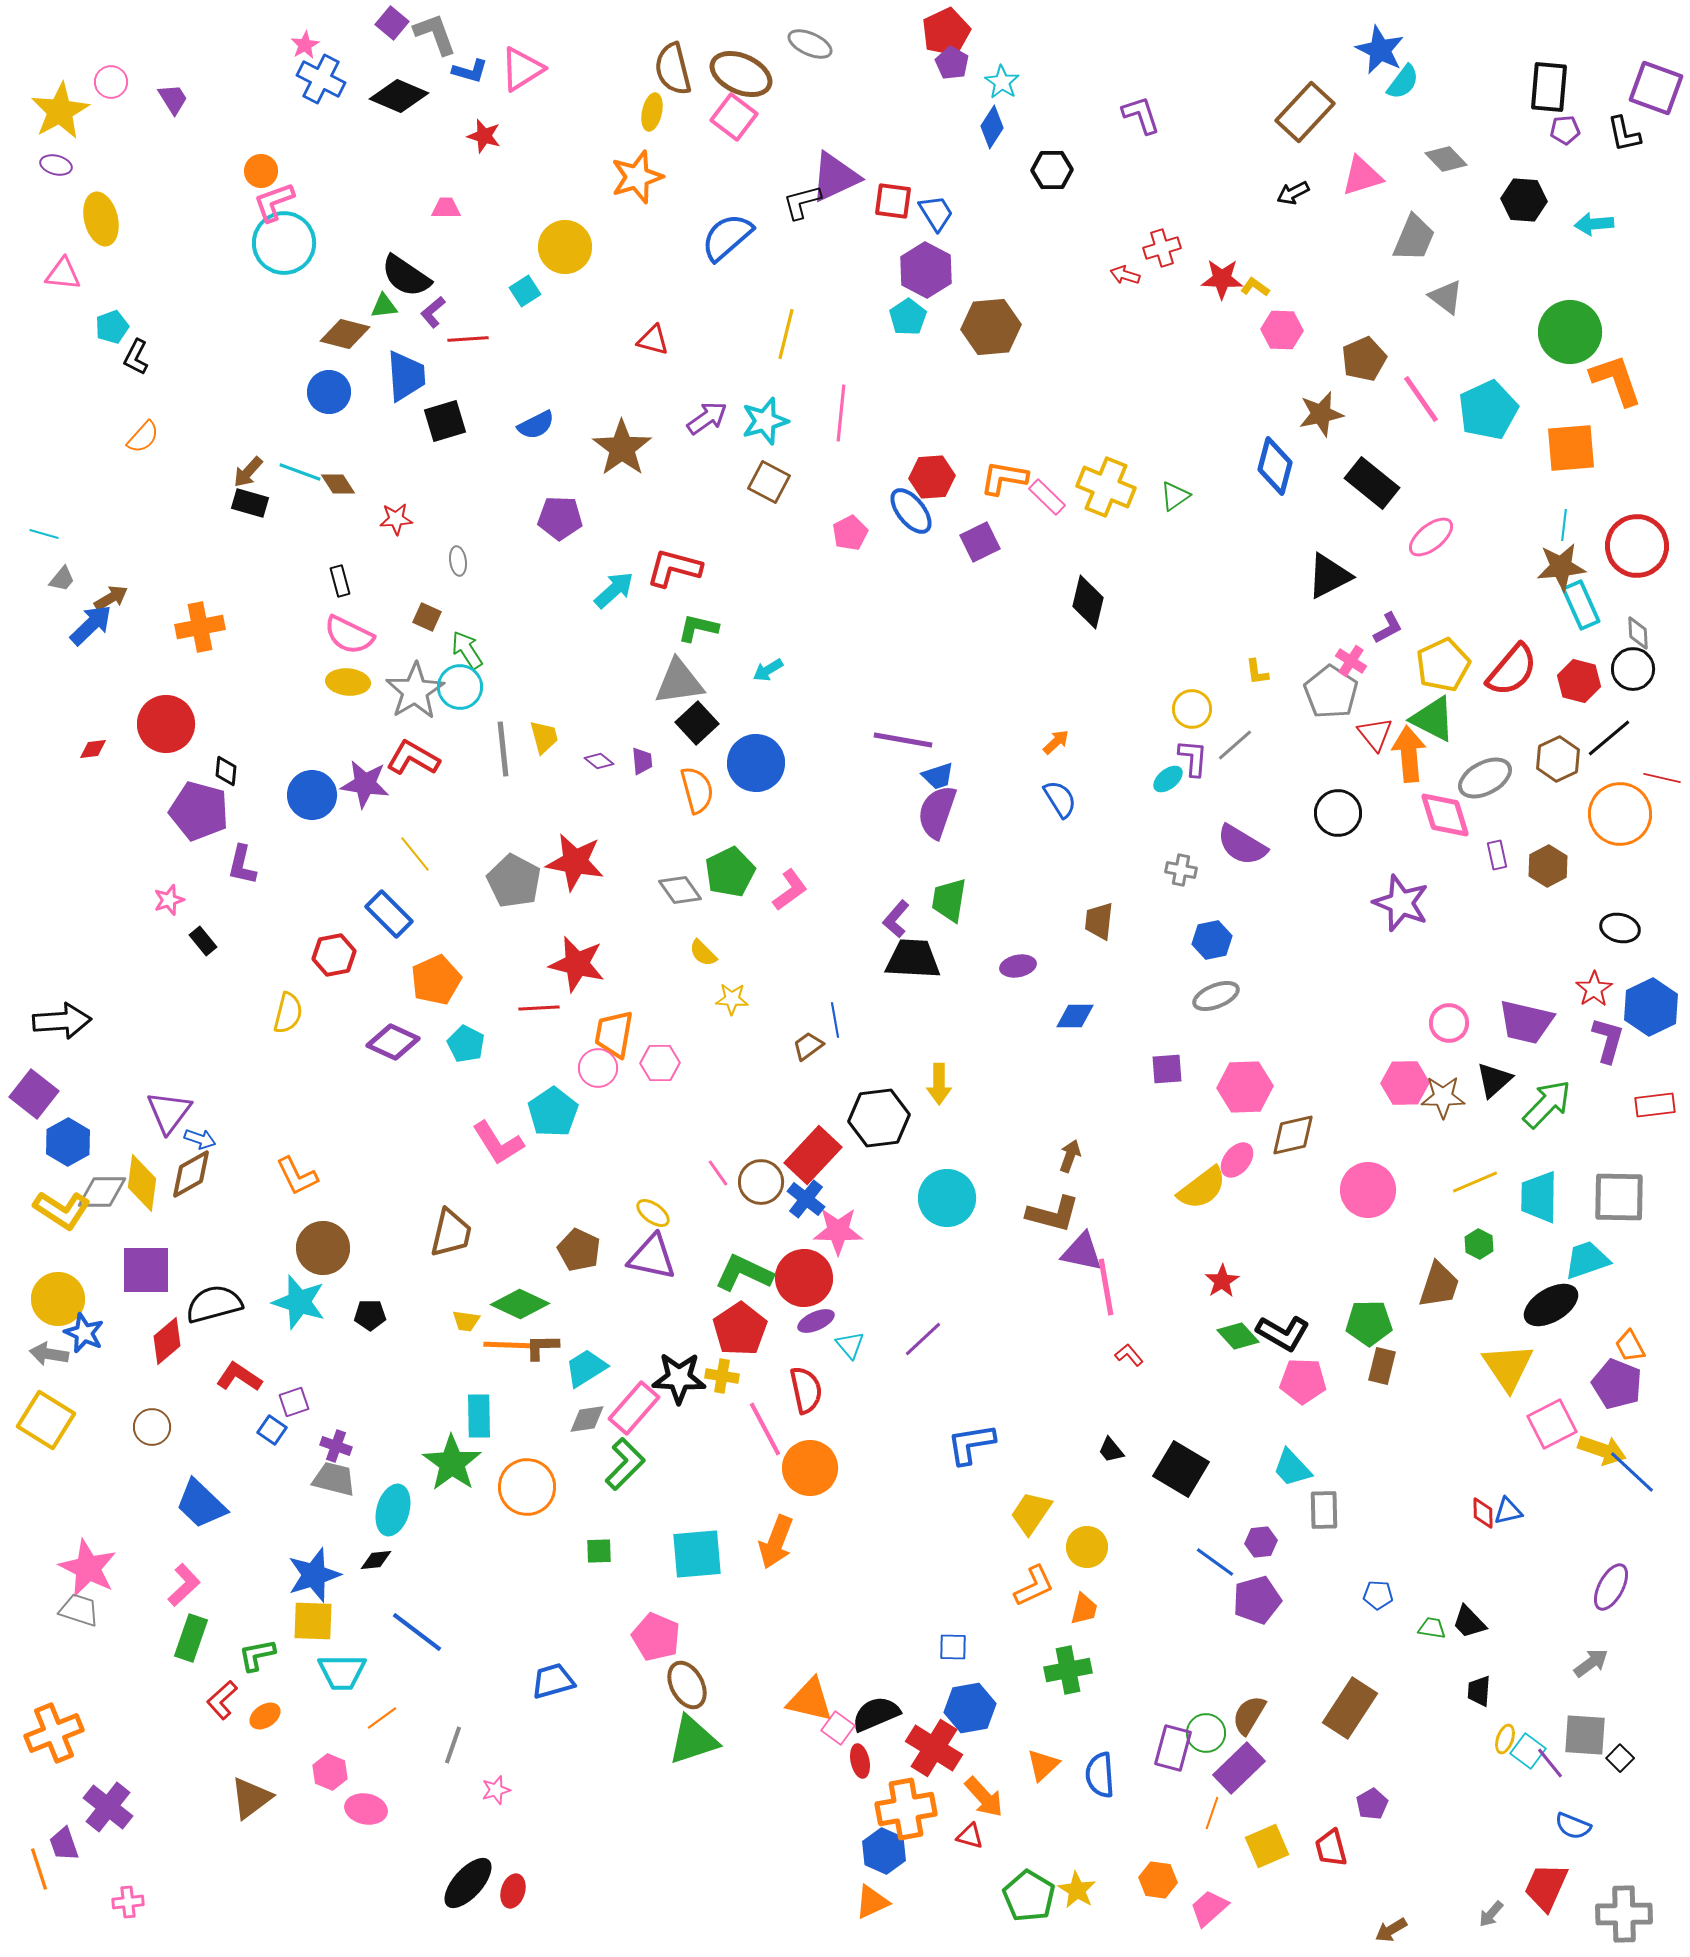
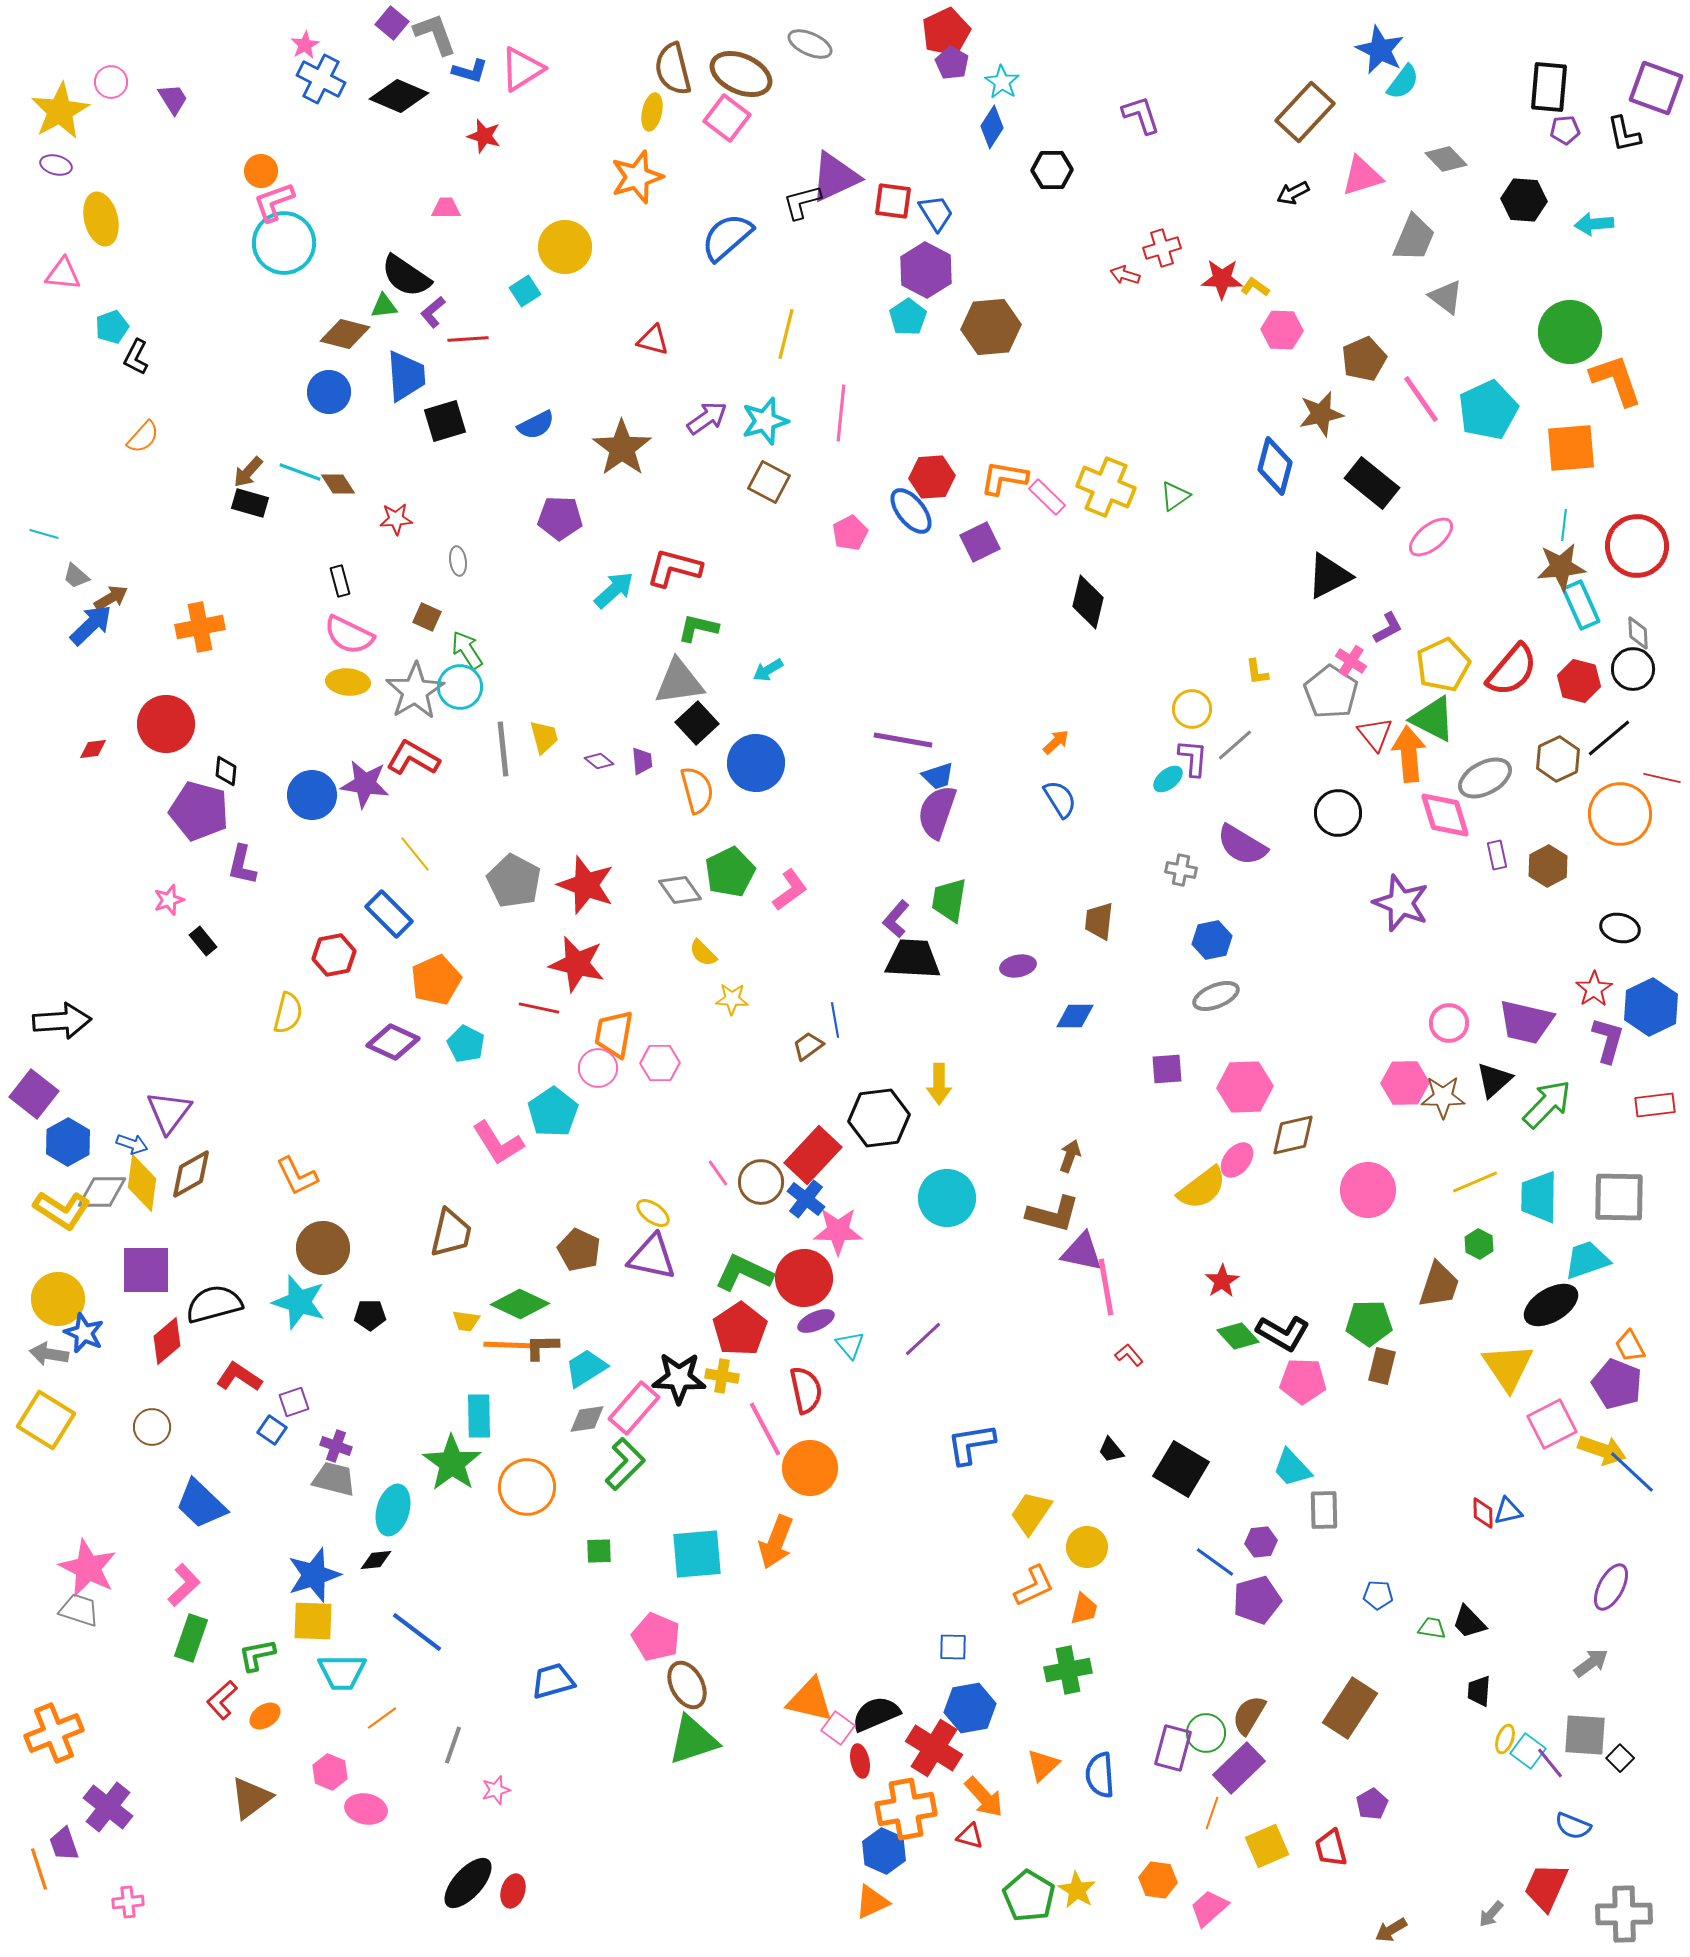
pink square at (734, 117): moved 7 px left, 1 px down
gray trapezoid at (62, 579): moved 14 px right, 3 px up; rotated 92 degrees clockwise
red star at (575, 862): moved 11 px right, 23 px down; rotated 10 degrees clockwise
red line at (539, 1008): rotated 15 degrees clockwise
blue arrow at (200, 1139): moved 68 px left, 5 px down
